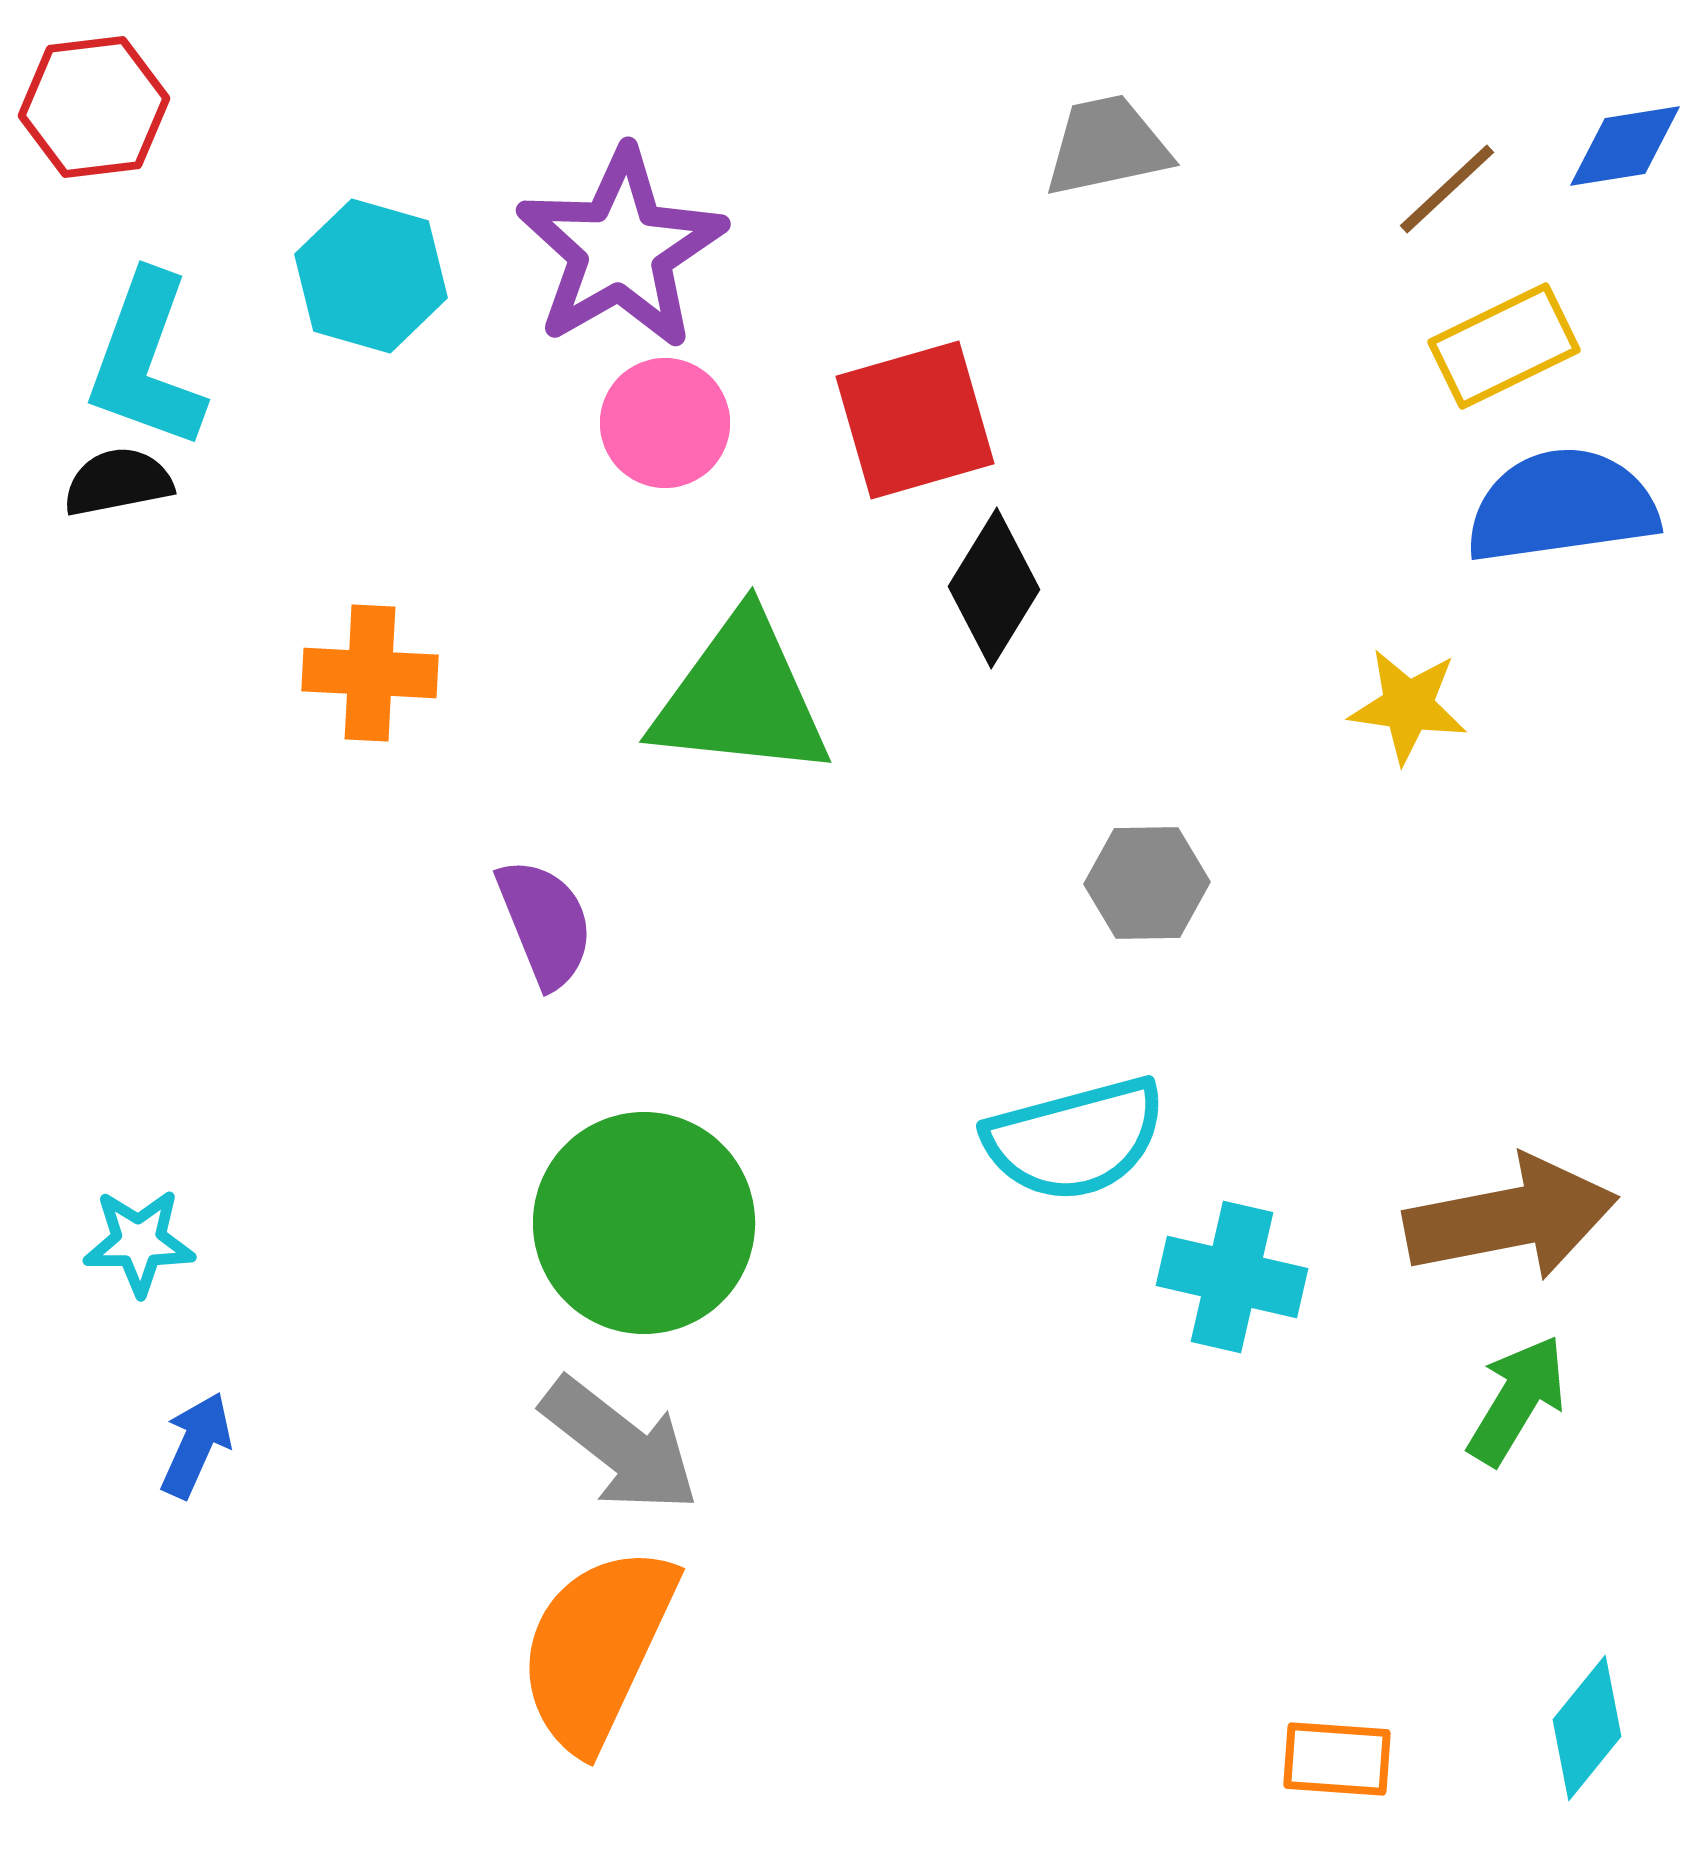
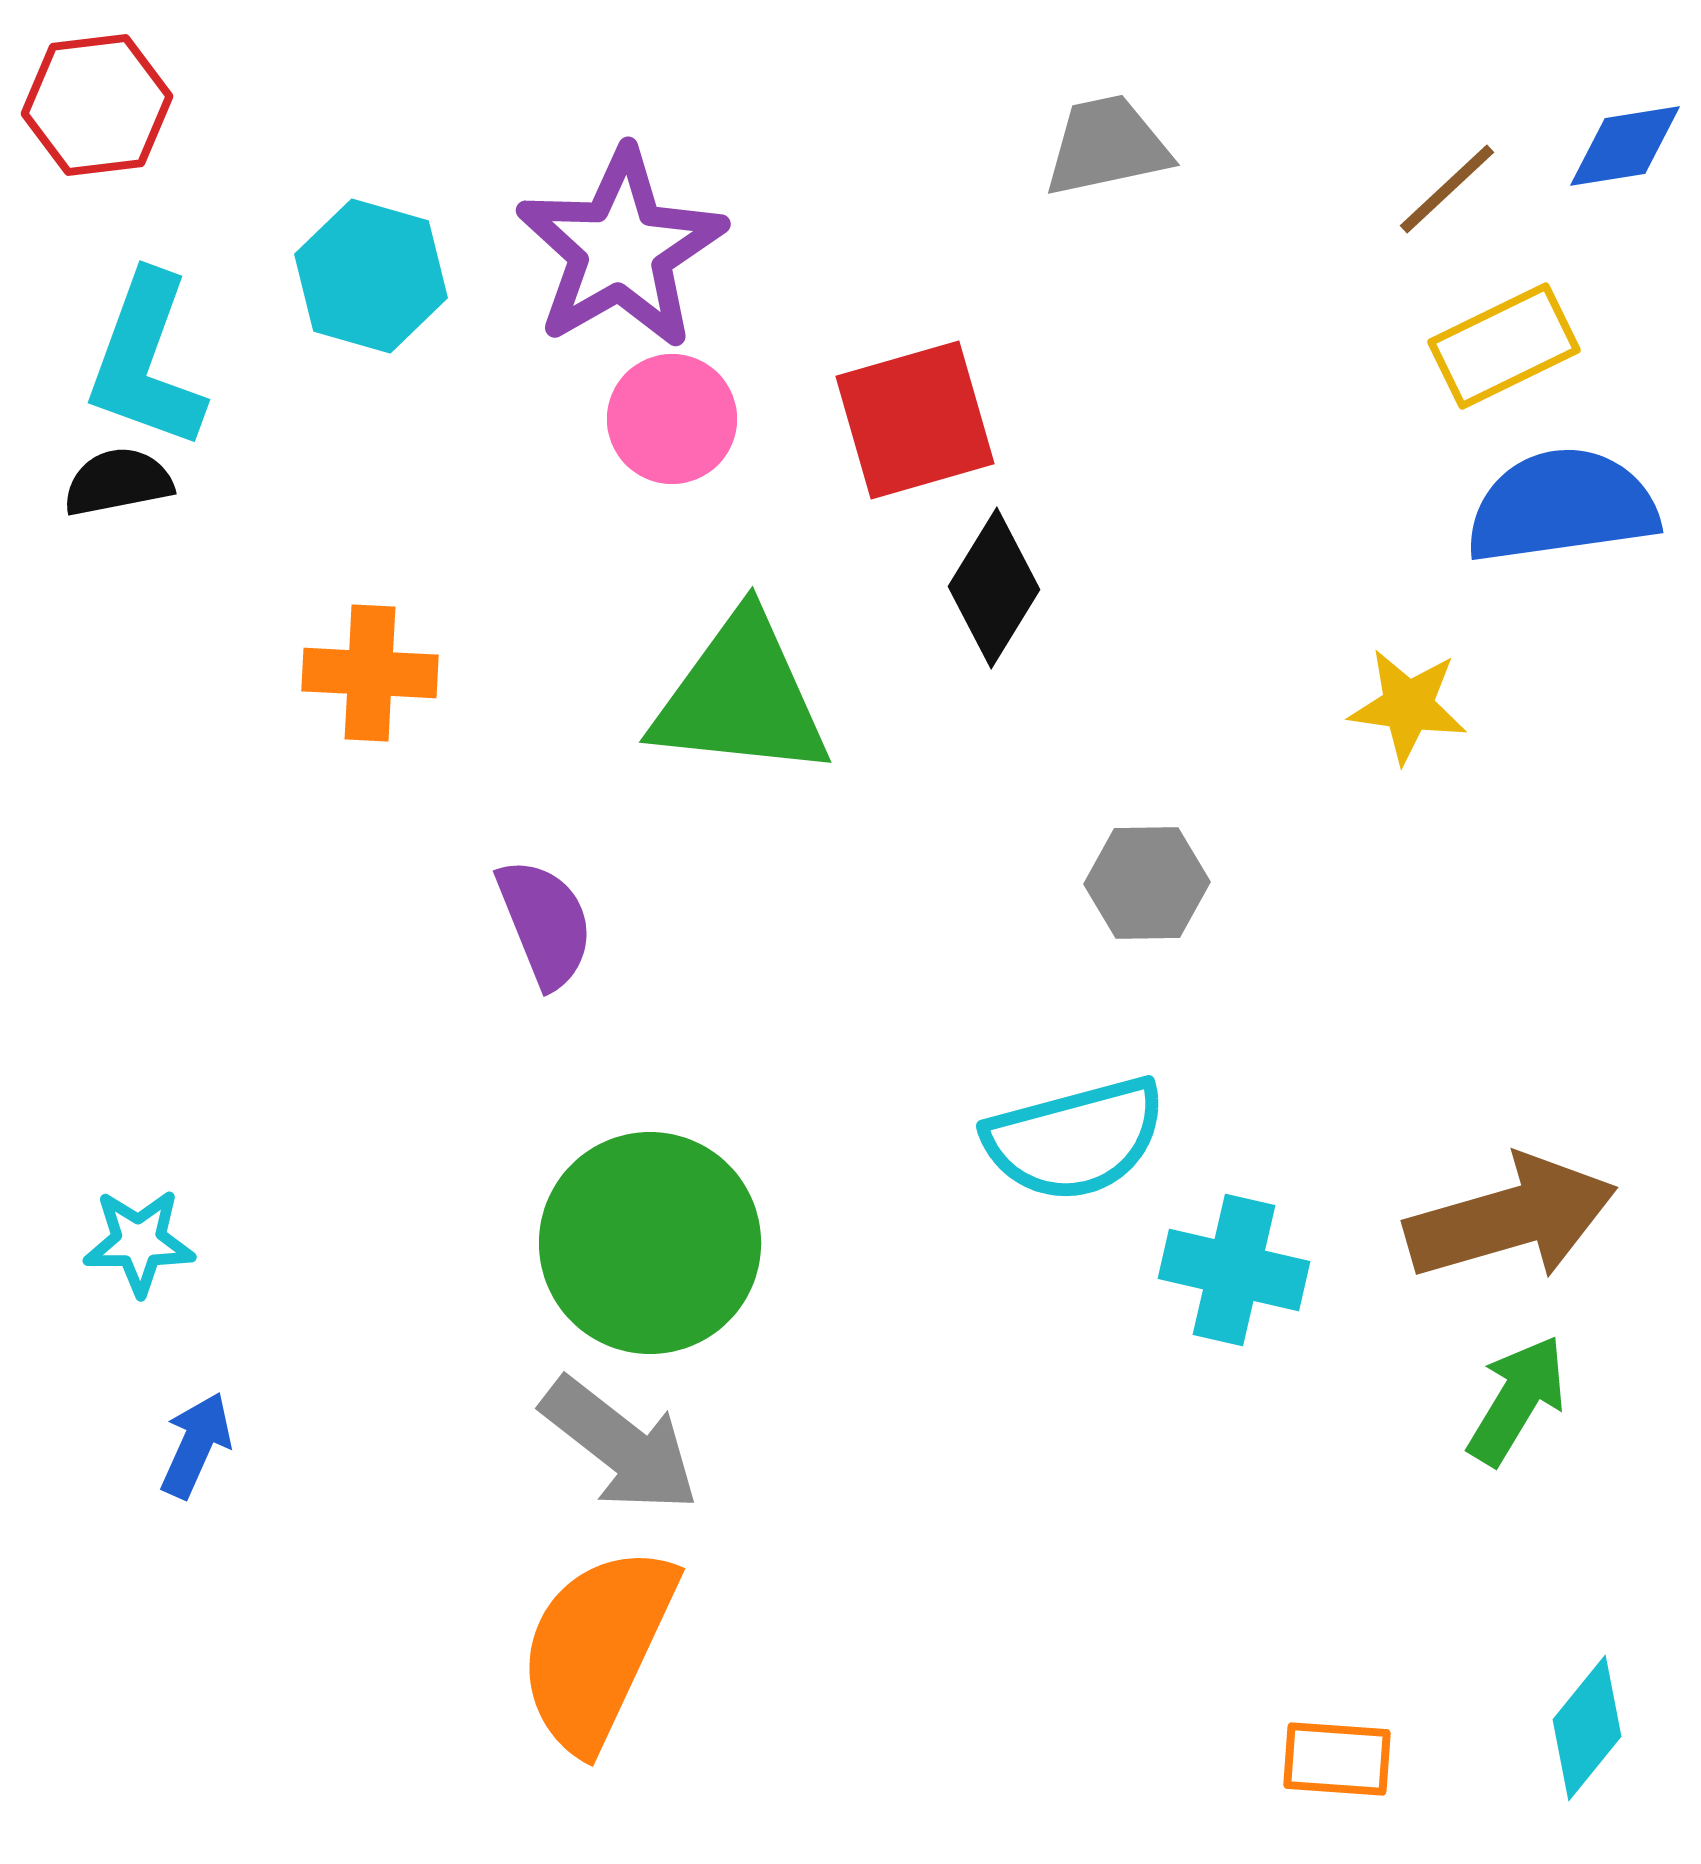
red hexagon: moved 3 px right, 2 px up
pink circle: moved 7 px right, 4 px up
brown arrow: rotated 5 degrees counterclockwise
green circle: moved 6 px right, 20 px down
cyan cross: moved 2 px right, 7 px up
